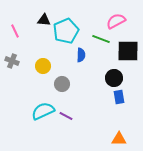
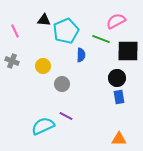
black circle: moved 3 px right
cyan semicircle: moved 15 px down
